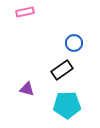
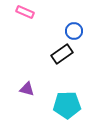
pink rectangle: rotated 36 degrees clockwise
blue circle: moved 12 px up
black rectangle: moved 16 px up
